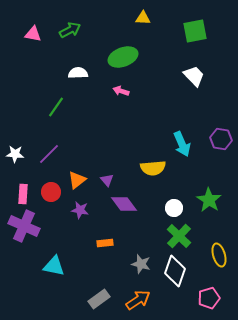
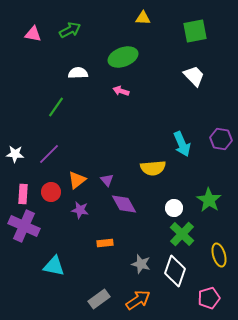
purple diamond: rotated 8 degrees clockwise
green cross: moved 3 px right, 2 px up
